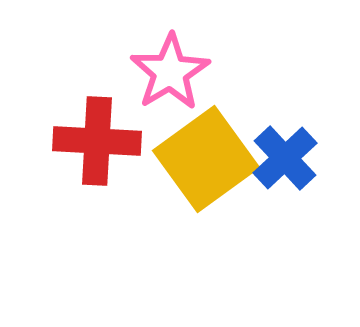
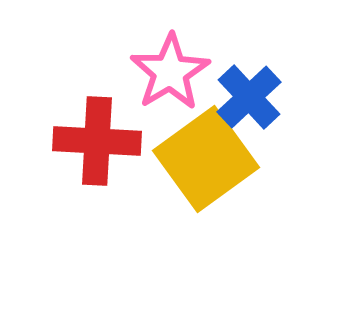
blue cross: moved 36 px left, 61 px up
